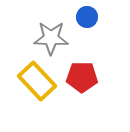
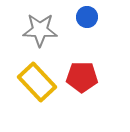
gray star: moved 11 px left, 8 px up
yellow rectangle: moved 1 px down
